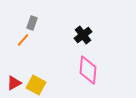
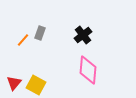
gray rectangle: moved 8 px right, 10 px down
red triangle: rotated 21 degrees counterclockwise
